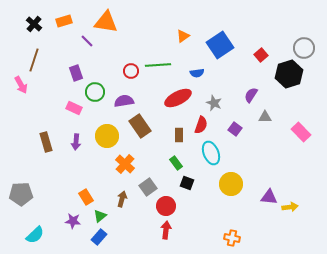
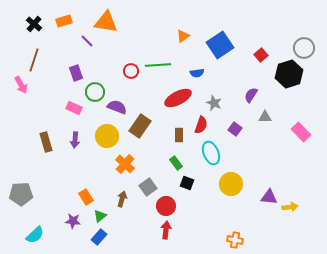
purple semicircle at (124, 101): moved 7 px left, 6 px down; rotated 30 degrees clockwise
brown rectangle at (140, 126): rotated 70 degrees clockwise
purple arrow at (76, 142): moved 1 px left, 2 px up
orange cross at (232, 238): moved 3 px right, 2 px down
